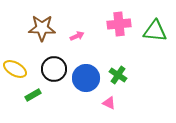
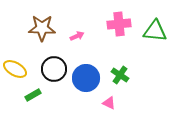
green cross: moved 2 px right
